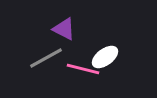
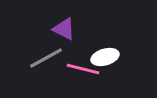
white ellipse: rotated 20 degrees clockwise
